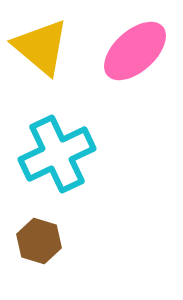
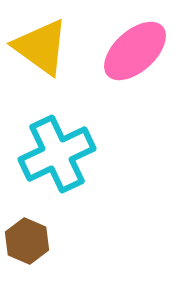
yellow triangle: rotated 4 degrees counterclockwise
brown hexagon: moved 12 px left; rotated 6 degrees clockwise
